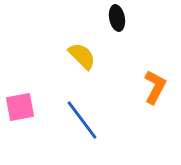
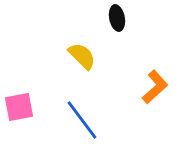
orange L-shape: rotated 20 degrees clockwise
pink square: moved 1 px left
